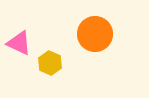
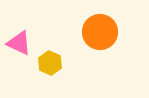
orange circle: moved 5 px right, 2 px up
